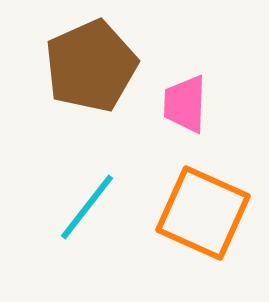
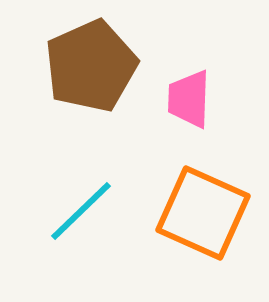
pink trapezoid: moved 4 px right, 5 px up
cyan line: moved 6 px left, 4 px down; rotated 8 degrees clockwise
